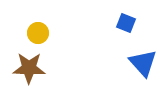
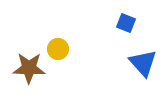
yellow circle: moved 20 px right, 16 px down
